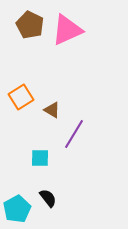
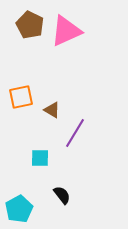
pink triangle: moved 1 px left, 1 px down
orange square: rotated 20 degrees clockwise
purple line: moved 1 px right, 1 px up
black semicircle: moved 14 px right, 3 px up
cyan pentagon: moved 2 px right
